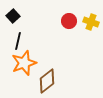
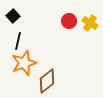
yellow cross: moved 1 px left, 1 px down; rotated 14 degrees clockwise
